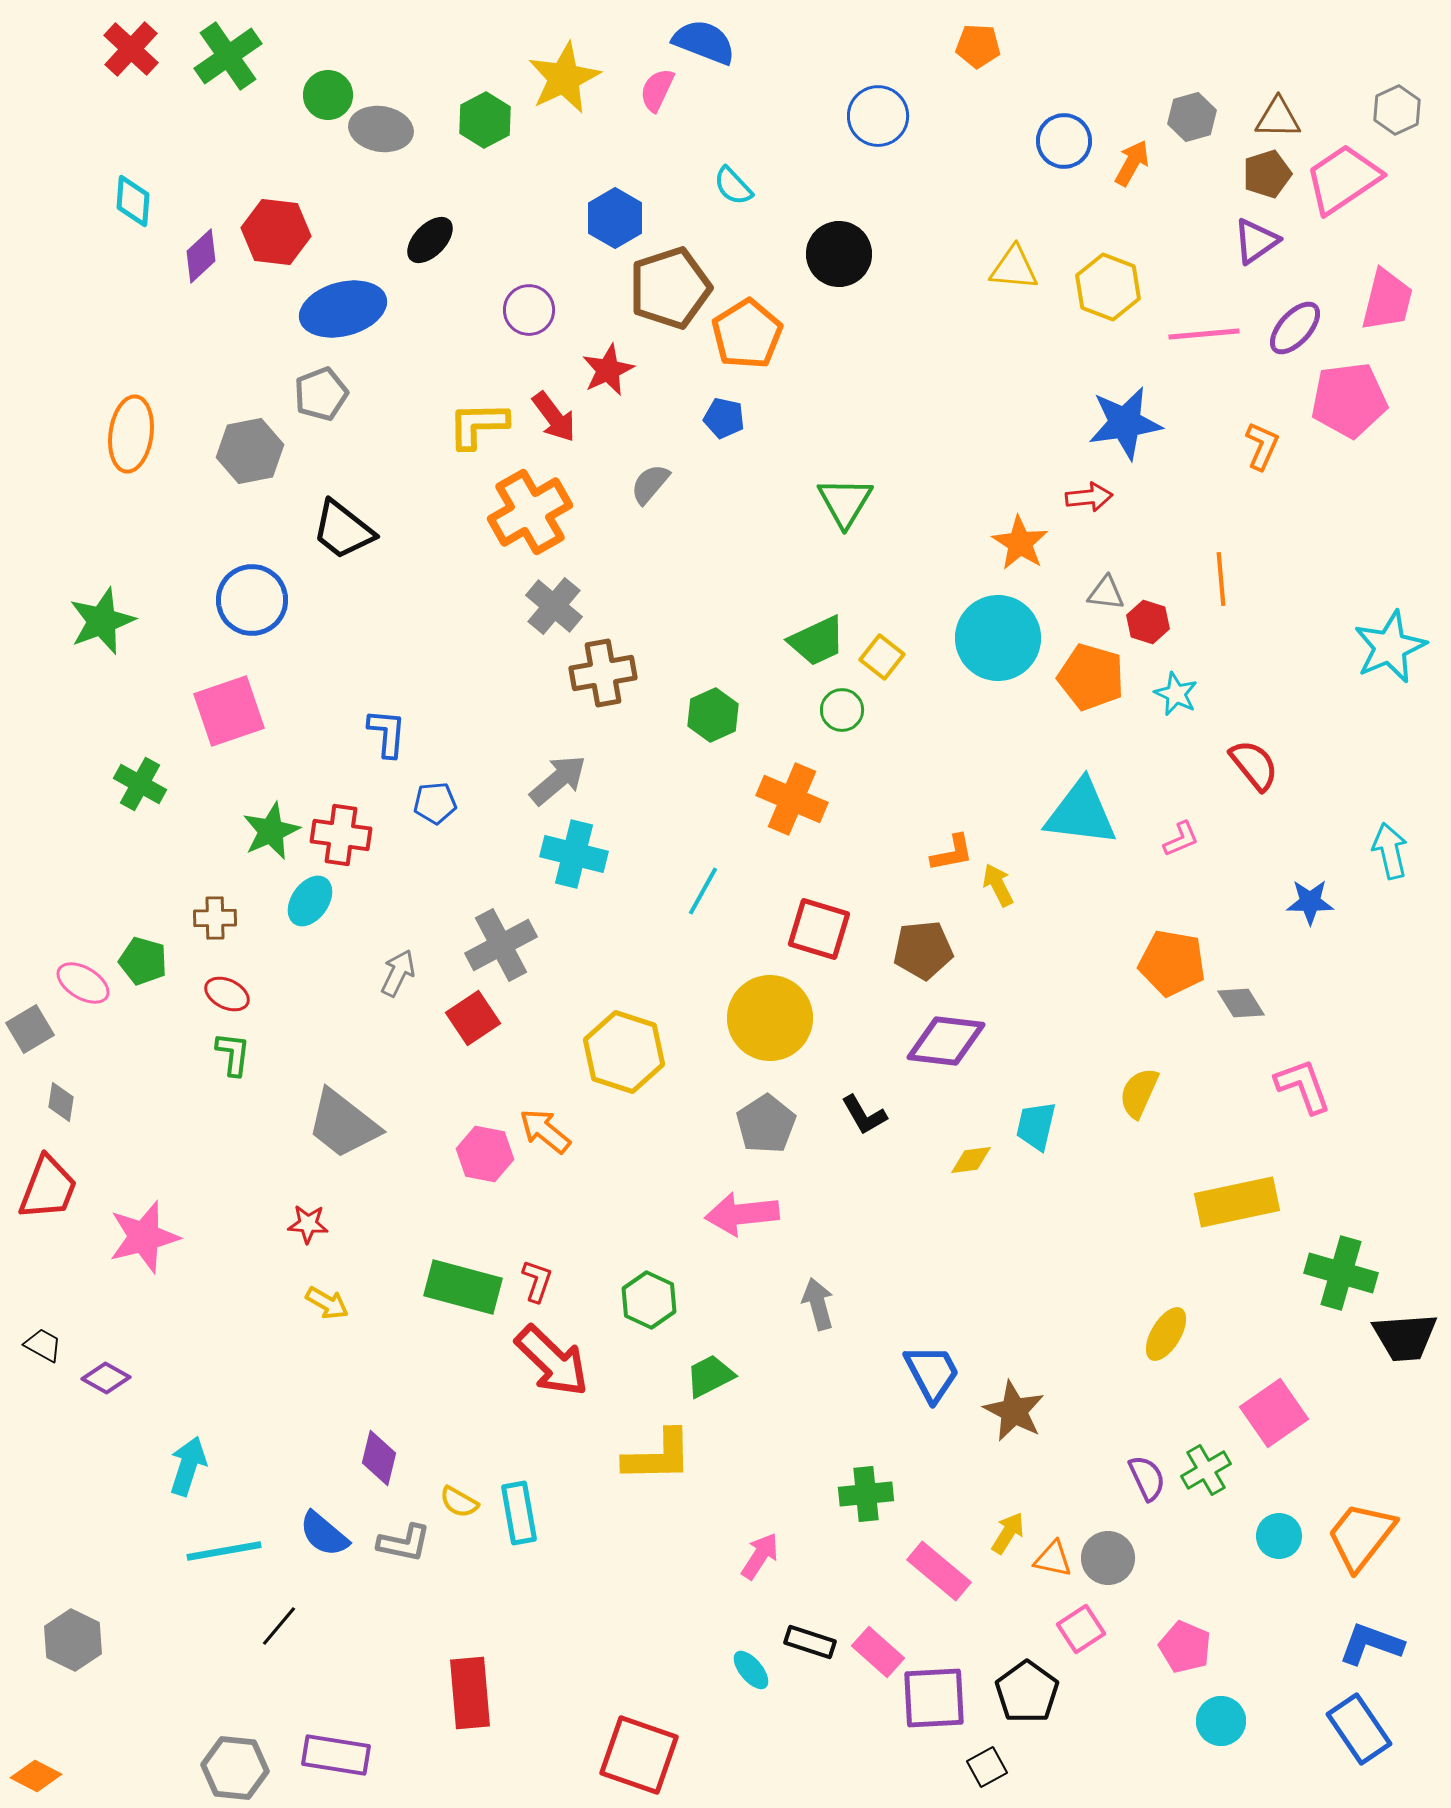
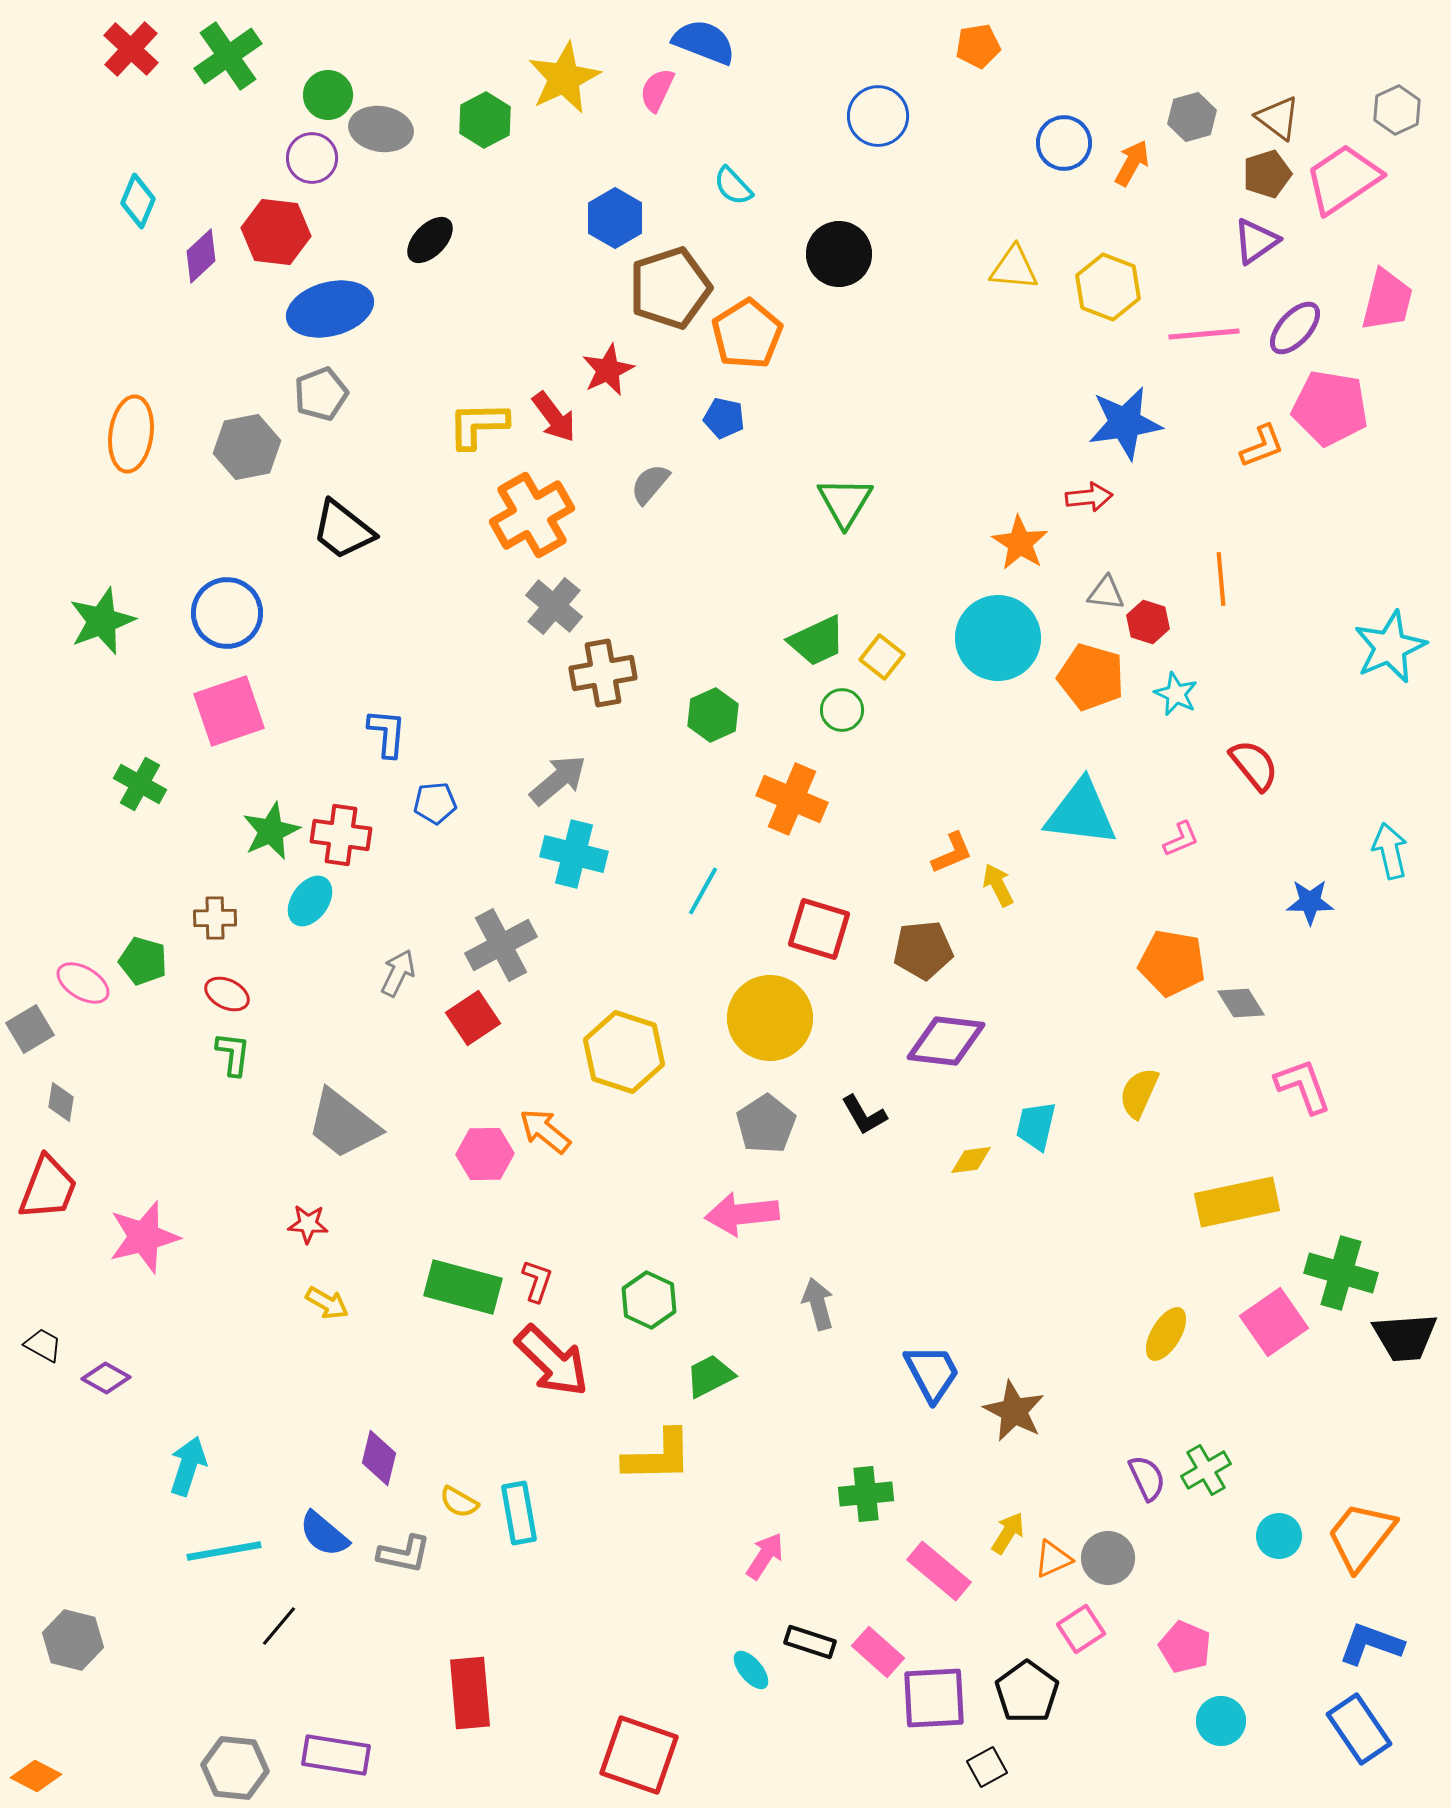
orange pentagon at (978, 46): rotated 12 degrees counterclockwise
brown triangle at (1278, 118): rotated 36 degrees clockwise
blue circle at (1064, 141): moved 2 px down
cyan diamond at (133, 201): moved 5 px right; rotated 18 degrees clockwise
blue ellipse at (343, 309): moved 13 px left
purple circle at (529, 310): moved 217 px left, 152 px up
pink pentagon at (1349, 400): moved 19 px left, 8 px down; rotated 16 degrees clockwise
orange L-shape at (1262, 446): rotated 45 degrees clockwise
gray hexagon at (250, 451): moved 3 px left, 4 px up
orange cross at (530, 512): moved 2 px right, 3 px down
blue circle at (252, 600): moved 25 px left, 13 px down
orange L-shape at (952, 853): rotated 12 degrees counterclockwise
pink hexagon at (485, 1154): rotated 12 degrees counterclockwise
pink square at (1274, 1413): moved 91 px up
gray L-shape at (404, 1543): moved 11 px down
pink arrow at (760, 1556): moved 5 px right
orange triangle at (1053, 1559): rotated 36 degrees counterclockwise
gray hexagon at (73, 1640): rotated 12 degrees counterclockwise
